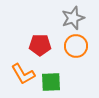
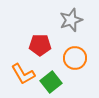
gray star: moved 2 px left, 2 px down
orange circle: moved 1 px left, 12 px down
green square: rotated 35 degrees counterclockwise
